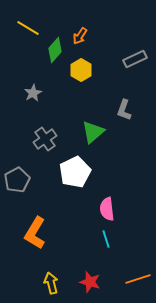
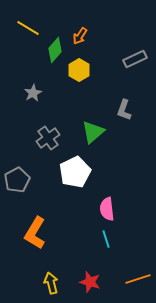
yellow hexagon: moved 2 px left
gray cross: moved 3 px right, 1 px up
